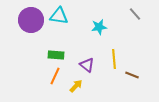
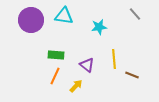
cyan triangle: moved 5 px right
